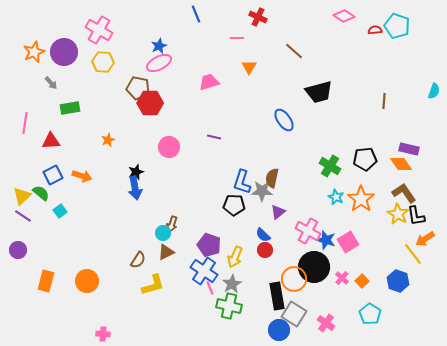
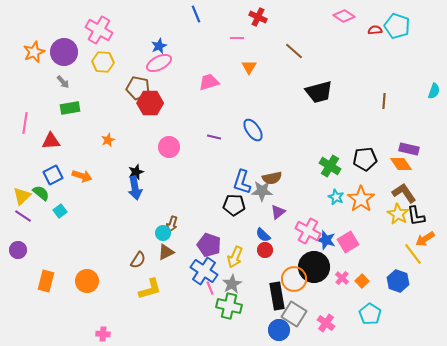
gray arrow at (51, 83): moved 12 px right, 1 px up
blue ellipse at (284, 120): moved 31 px left, 10 px down
brown semicircle at (272, 178): rotated 114 degrees counterclockwise
yellow L-shape at (153, 285): moved 3 px left, 4 px down
